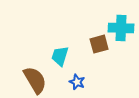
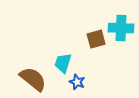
brown square: moved 3 px left, 5 px up
cyan trapezoid: moved 3 px right, 7 px down
brown semicircle: moved 2 px left, 1 px up; rotated 20 degrees counterclockwise
